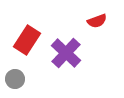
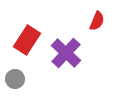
red semicircle: rotated 48 degrees counterclockwise
